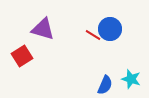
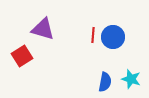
blue circle: moved 3 px right, 8 px down
red line: rotated 63 degrees clockwise
blue semicircle: moved 3 px up; rotated 12 degrees counterclockwise
